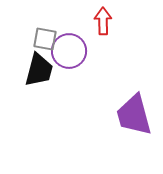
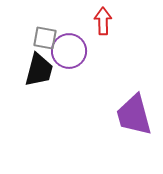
gray square: moved 1 px up
